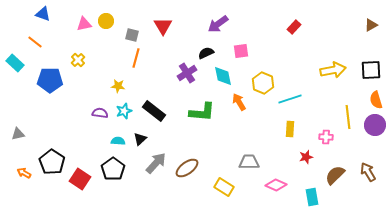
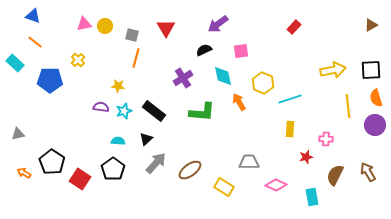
blue triangle at (43, 14): moved 10 px left, 2 px down
yellow circle at (106, 21): moved 1 px left, 5 px down
red triangle at (163, 26): moved 3 px right, 2 px down
black semicircle at (206, 53): moved 2 px left, 3 px up
purple cross at (187, 73): moved 4 px left, 5 px down
orange semicircle at (376, 100): moved 2 px up
purple semicircle at (100, 113): moved 1 px right, 6 px up
yellow line at (348, 117): moved 11 px up
pink cross at (326, 137): moved 2 px down
black triangle at (140, 139): moved 6 px right
brown ellipse at (187, 168): moved 3 px right, 2 px down
brown semicircle at (335, 175): rotated 20 degrees counterclockwise
